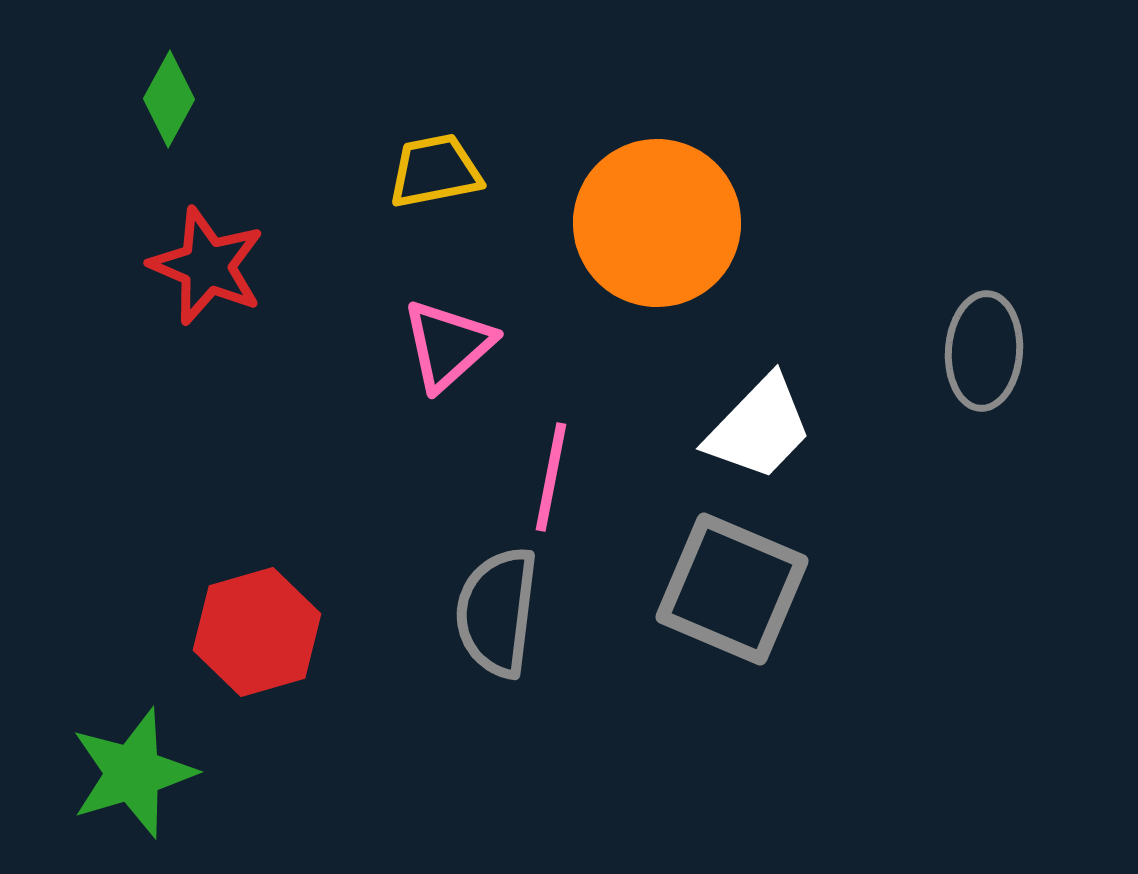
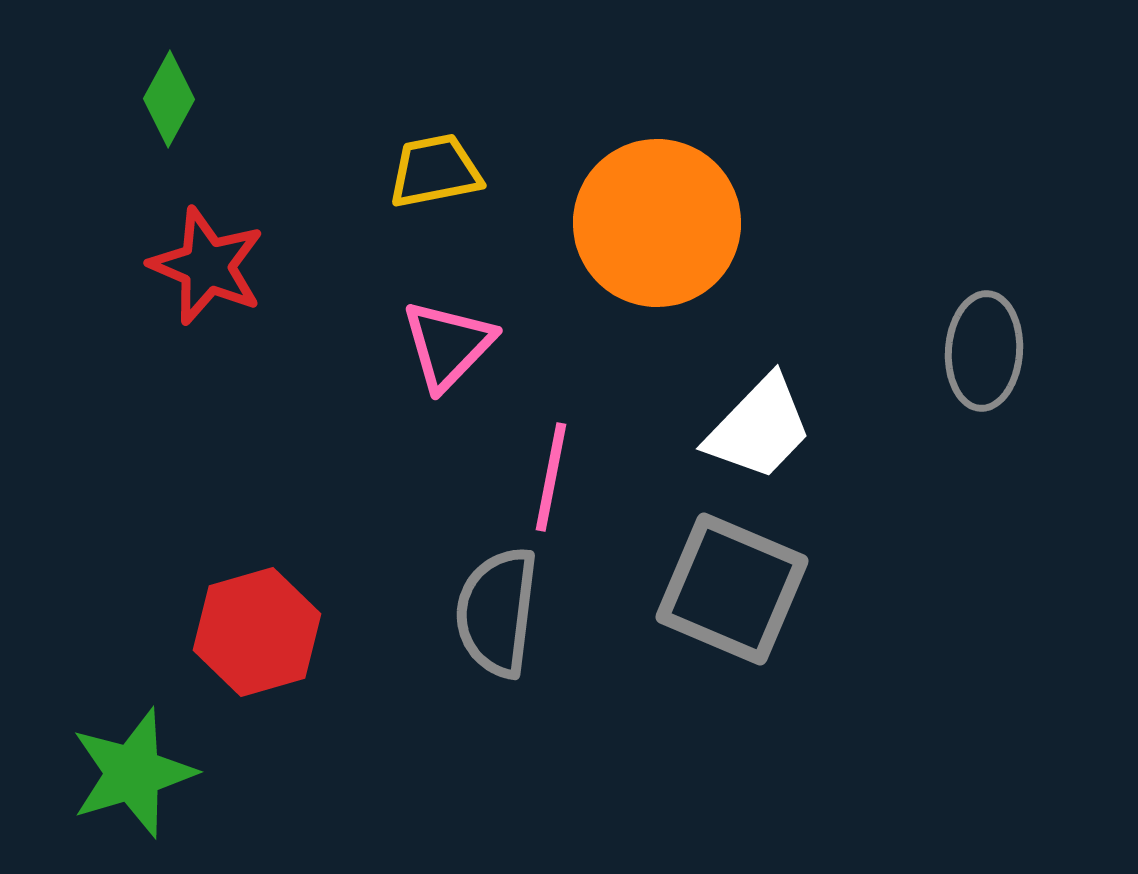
pink triangle: rotated 4 degrees counterclockwise
